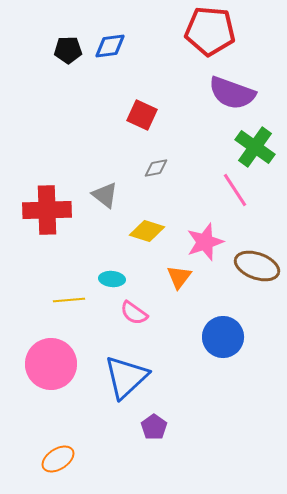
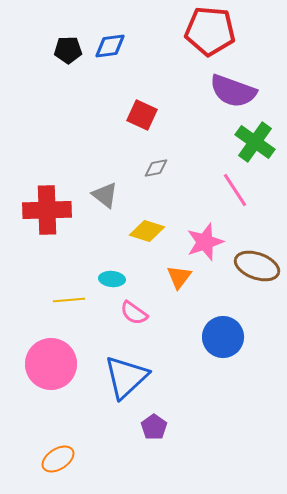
purple semicircle: moved 1 px right, 2 px up
green cross: moved 5 px up
